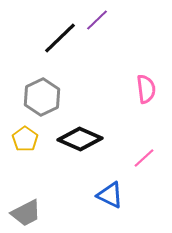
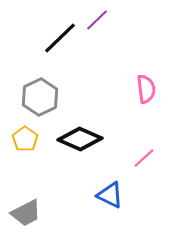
gray hexagon: moved 2 px left
